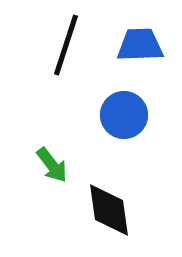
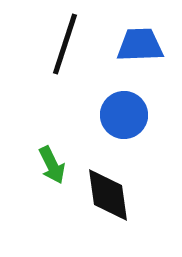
black line: moved 1 px left, 1 px up
green arrow: rotated 12 degrees clockwise
black diamond: moved 1 px left, 15 px up
